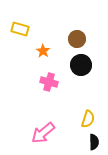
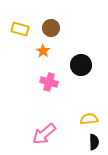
brown circle: moved 26 px left, 11 px up
yellow semicircle: moved 1 px right; rotated 114 degrees counterclockwise
pink arrow: moved 1 px right, 1 px down
